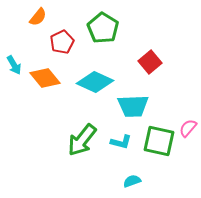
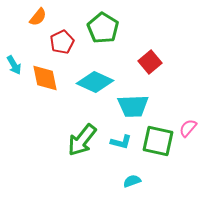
orange diamond: rotated 28 degrees clockwise
green square: moved 1 px left
